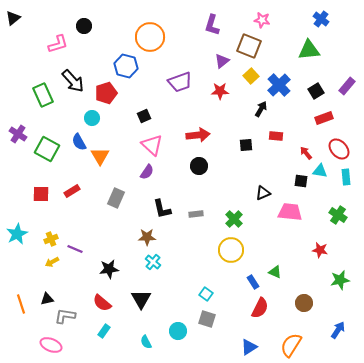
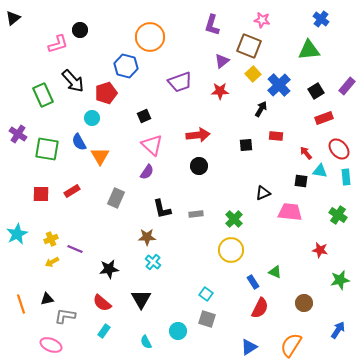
black circle at (84, 26): moved 4 px left, 4 px down
yellow square at (251, 76): moved 2 px right, 2 px up
green square at (47, 149): rotated 20 degrees counterclockwise
